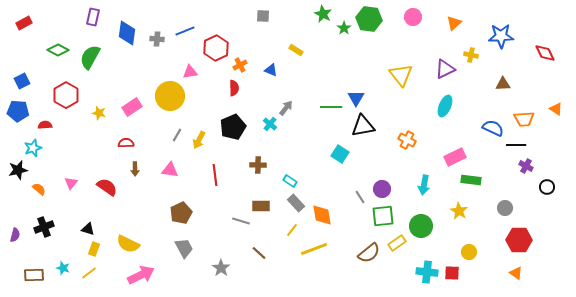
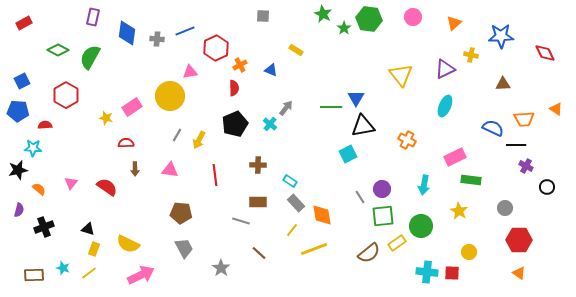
yellow star at (99, 113): moved 7 px right, 5 px down
black pentagon at (233, 127): moved 2 px right, 3 px up
cyan star at (33, 148): rotated 24 degrees clockwise
cyan square at (340, 154): moved 8 px right; rotated 30 degrees clockwise
brown rectangle at (261, 206): moved 3 px left, 4 px up
brown pentagon at (181, 213): rotated 30 degrees clockwise
purple semicircle at (15, 235): moved 4 px right, 25 px up
orange triangle at (516, 273): moved 3 px right
